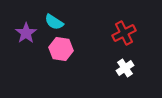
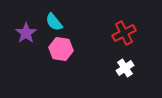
cyan semicircle: rotated 18 degrees clockwise
